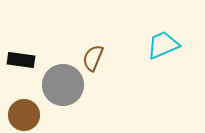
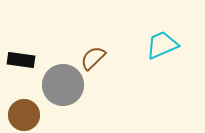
cyan trapezoid: moved 1 px left
brown semicircle: rotated 24 degrees clockwise
